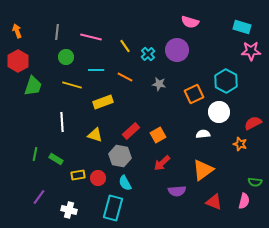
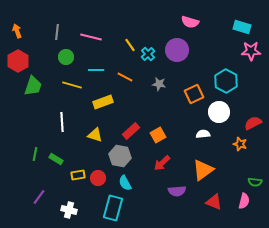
yellow line at (125, 46): moved 5 px right, 1 px up
